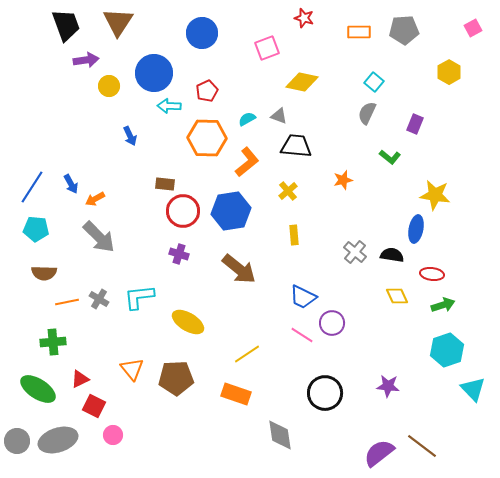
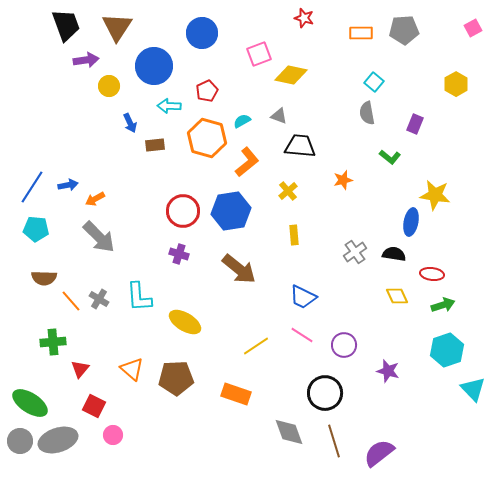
brown triangle at (118, 22): moved 1 px left, 5 px down
orange rectangle at (359, 32): moved 2 px right, 1 px down
pink square at (267, 48): moved 8 px left, 6 px down
yellow hexagon at (449, 72): moved 7 px right, 12 px down
blue circle at (154, 73): moved 7 px up
yellow diamond at (302, 82): moved 11 px left, 7 px up
gray semicircle at (367, 113): rotated 35 degrees counterclockwise
cyan semicircle at (247, 119): moved 5 px left, 2 px down
blue arrow at (130, 136): moved 13 px up
orange hexagon at (207, 138): rotated 15 degrees clockwise
black trapezoid at (296, 146): moved 4 px right
blue arrow at (71, 184): moved 3 px left, 1 px down; rotated 72 degrees counterclockwise
brown rectangle at (165, 184): moved 10 px left, 39 px up; rotated 12 degrees counterclockwise
blue ellipse at (416, 229): moved 5 px left, 7 px up
gray cross at (355, 252): rotated 15 degrees clockwise
black semicircle at (392, 255): moved 2 px right, 1 px up
brown semicircle at (44, 273): moved 5 px down
cyan L-shape at (139, 297): rotated 88 degrees counterclockwise
orange line at (67, 302): moved 4 px right, 1 px up; rotated 60 degrees clockwise
yellow ellipse at (188, 322): moved 3 px left
purple circle at (332, 323): moved 12 px right, 22 px down
yellow line at (247, 354): moved 9 px right, 8 px up
orange triangle at (132, 369): rotated 10 degrees counterclockwise
red triangle at (80, 379): moved 10 px up; rotated 24 degrees counterclockwise
purple star at (388, 386): moved 15 px up; rotated 10 degrees clockwise
green ellipse at (38, 389): moved 8 px left, 14 px down
gray diamond at (280, 435): moved 9 px right, 3 px up; rotated 12 degrees counterclockwise
gray circle at (17, 441): moved 3 px right
brown line at (422, 446): moved 88 px left, 5 px up; rotated 36 degrees clockwise
